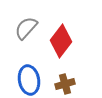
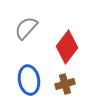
red diamond: moved 6 px right, 6 px down
